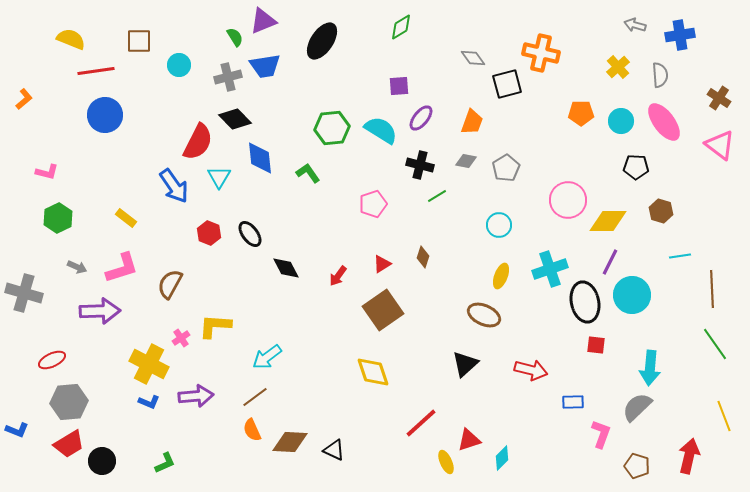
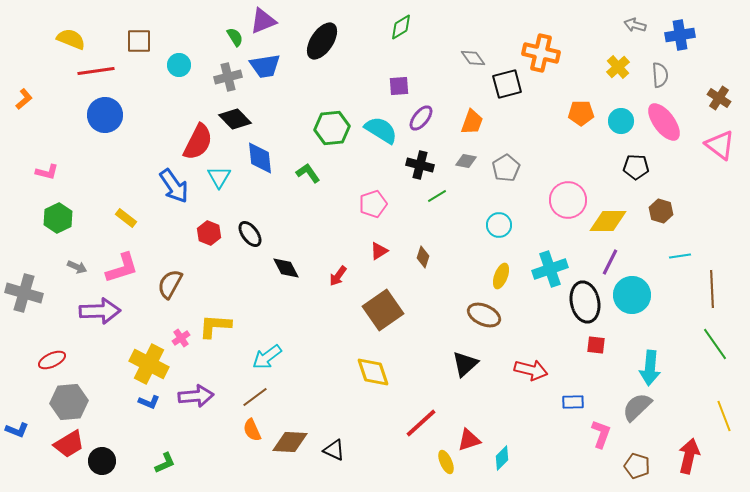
red triangle at (382, 264): moved 3 px left, 13 px up
